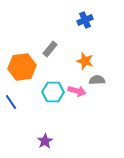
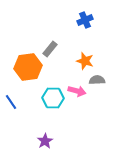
orange hexagon: moved 6 px right
cyan hexagon: moved 6 px down
